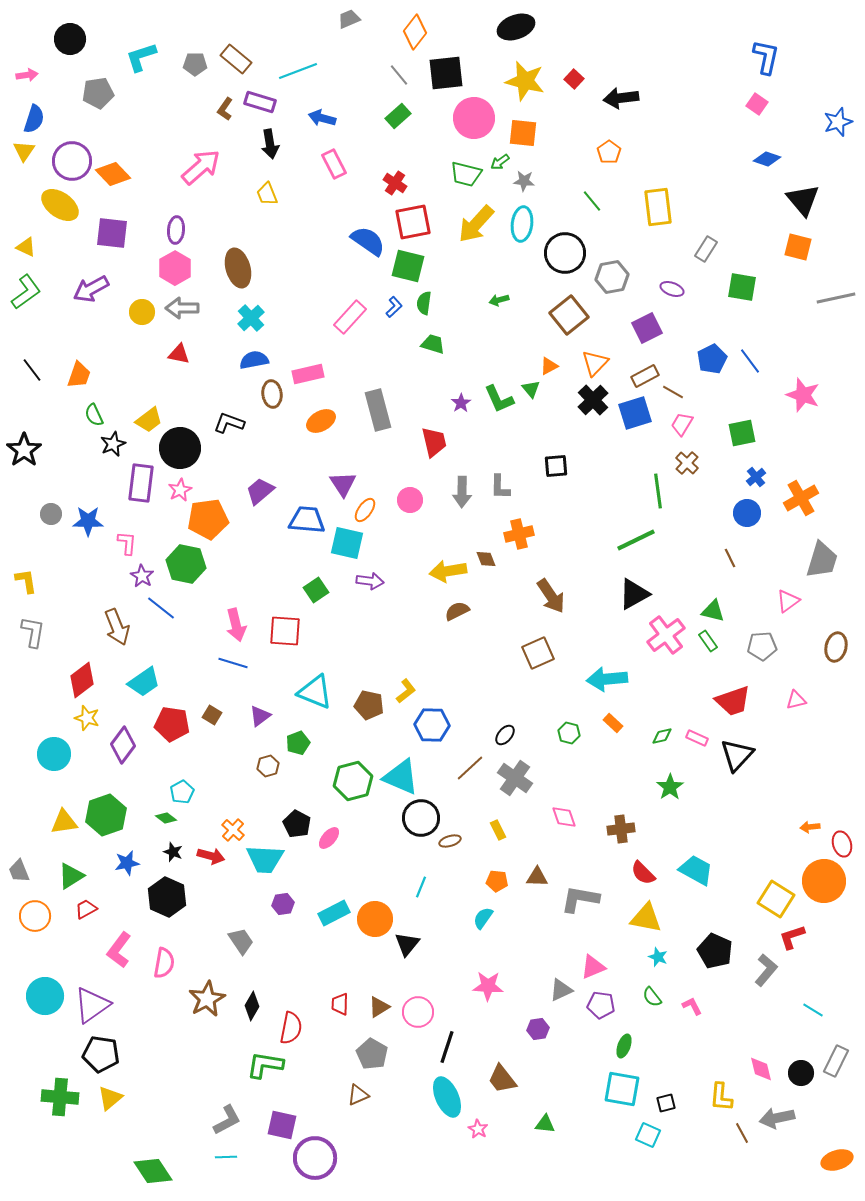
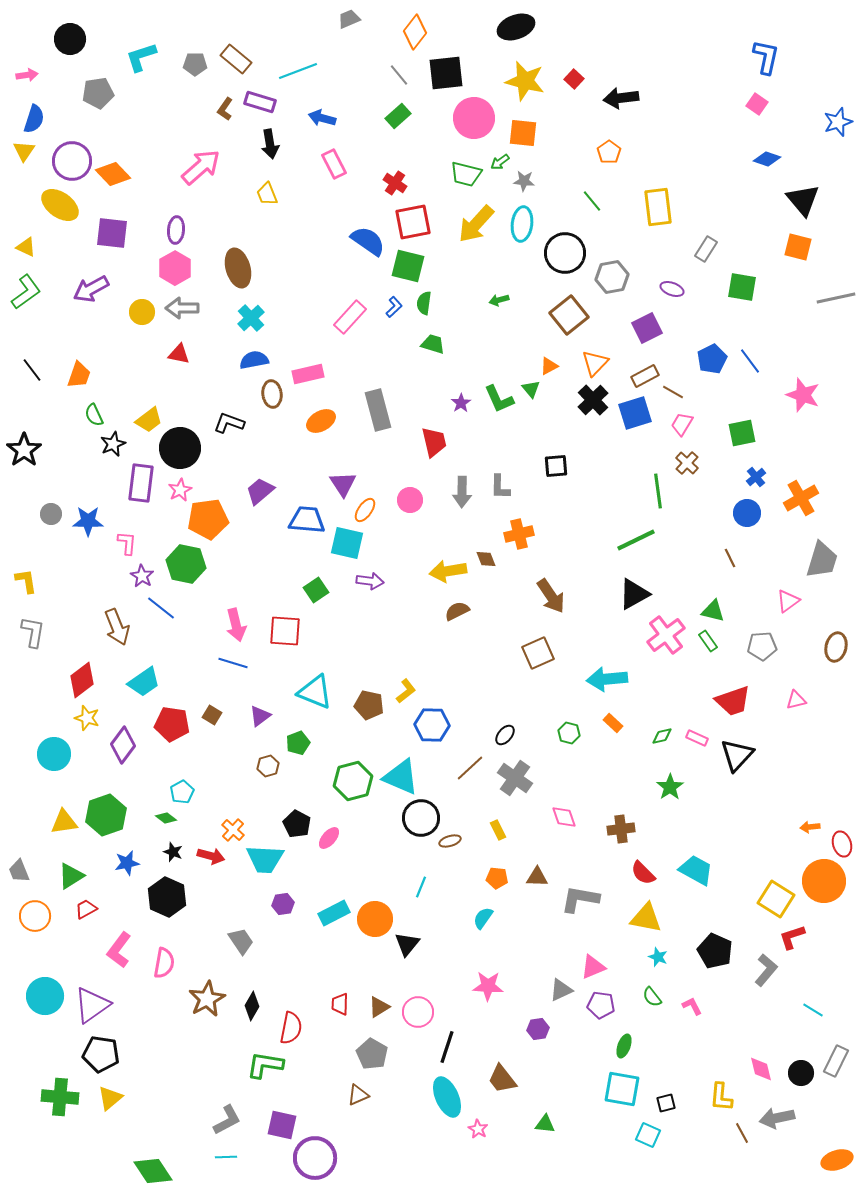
orange pentagon at (497, 881): moved 3 px up
